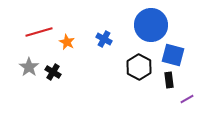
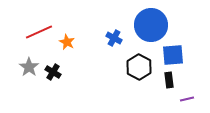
red line: rotated 8 degrees counterclockwise
blue cross: moved 10 px right, 1 px up
blue square: rotated 20 degrees counterclockwise
purple line: rotated 16 degrees clockwise
